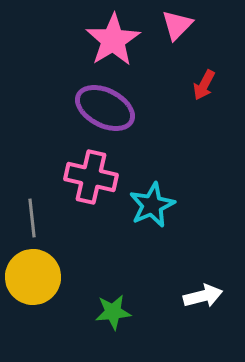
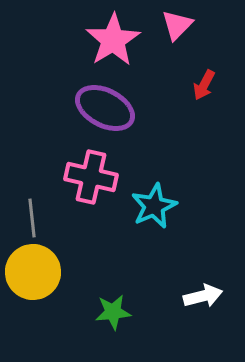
cyan star: moved 2 px right, 1 px down
yellow circle: moved 5 px up
